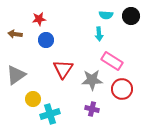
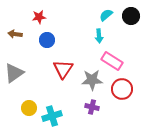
cyan semicircle: rotated 136 degrees clockwise
red star: moved 2 px up
cyan arrow: moved 2 px down
blue circle: moved 1 px right
gray triangle: moved 2 px left, 2 px up
yellow circle: moved 4 px left, 9 px down
purple cross: moved 2 px up
cyan cross: moved 2 px right, 2 px down
